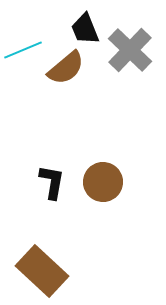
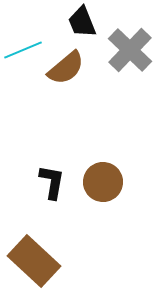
black trapezoid: moved 3 px left, 7 px up
brown rectangle: moved 8 px left, 10 px up
